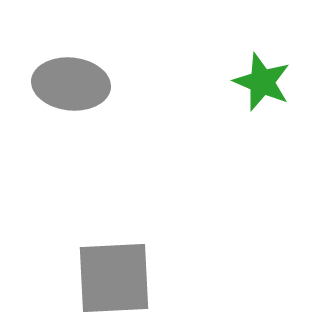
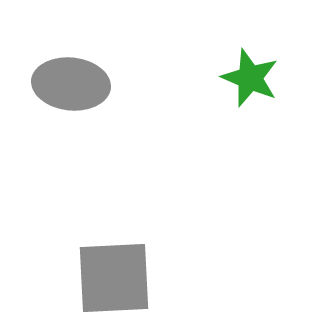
green star: moved 12 px left, 4 px up
